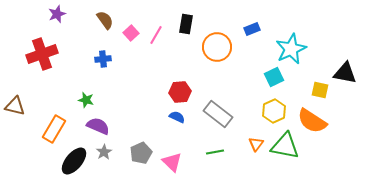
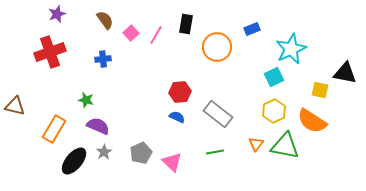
red cross: moved 8 px right, 2 px up
